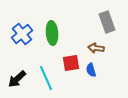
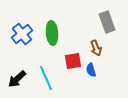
brown arrow: rotated 119 degrees counterclockwise
red square: moved 2 px right, 2 px up
